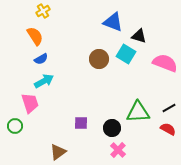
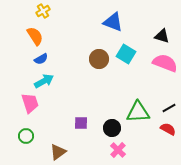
black triangle: moved 23 px right
green circle: moved 11 px right, 10 px down
